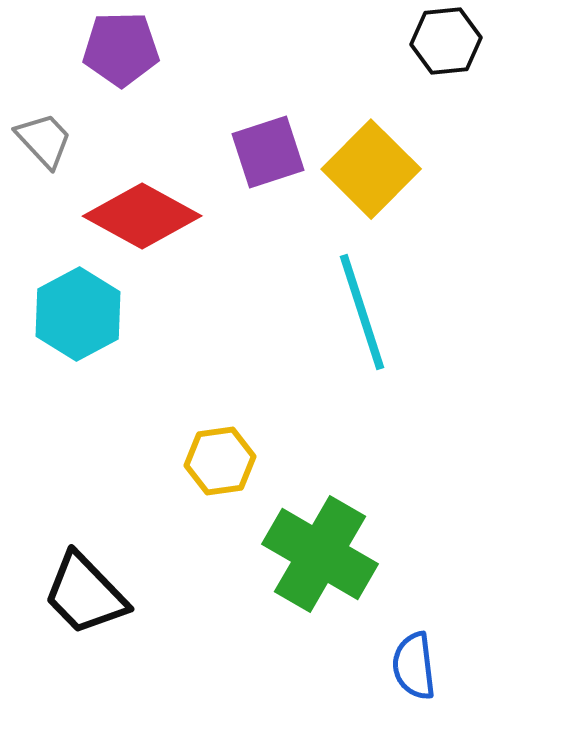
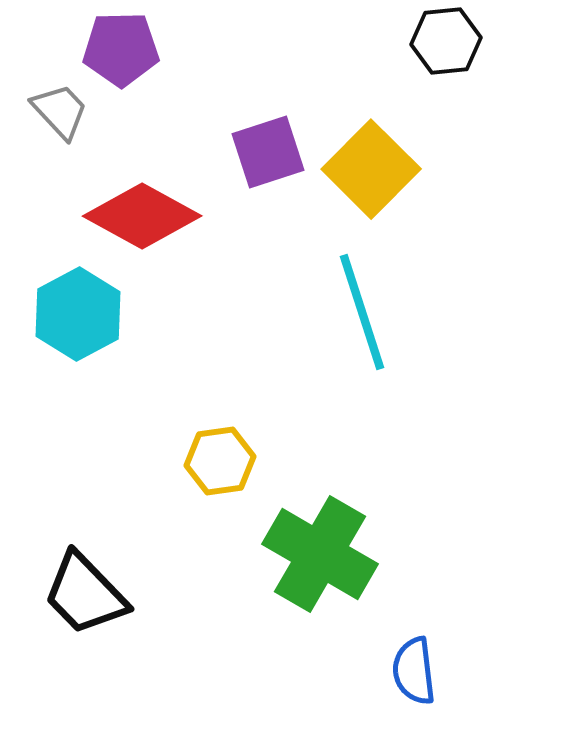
gray trapezoid: moved 16 px right, 29 px up
blue semicircle: moved 5 px down
